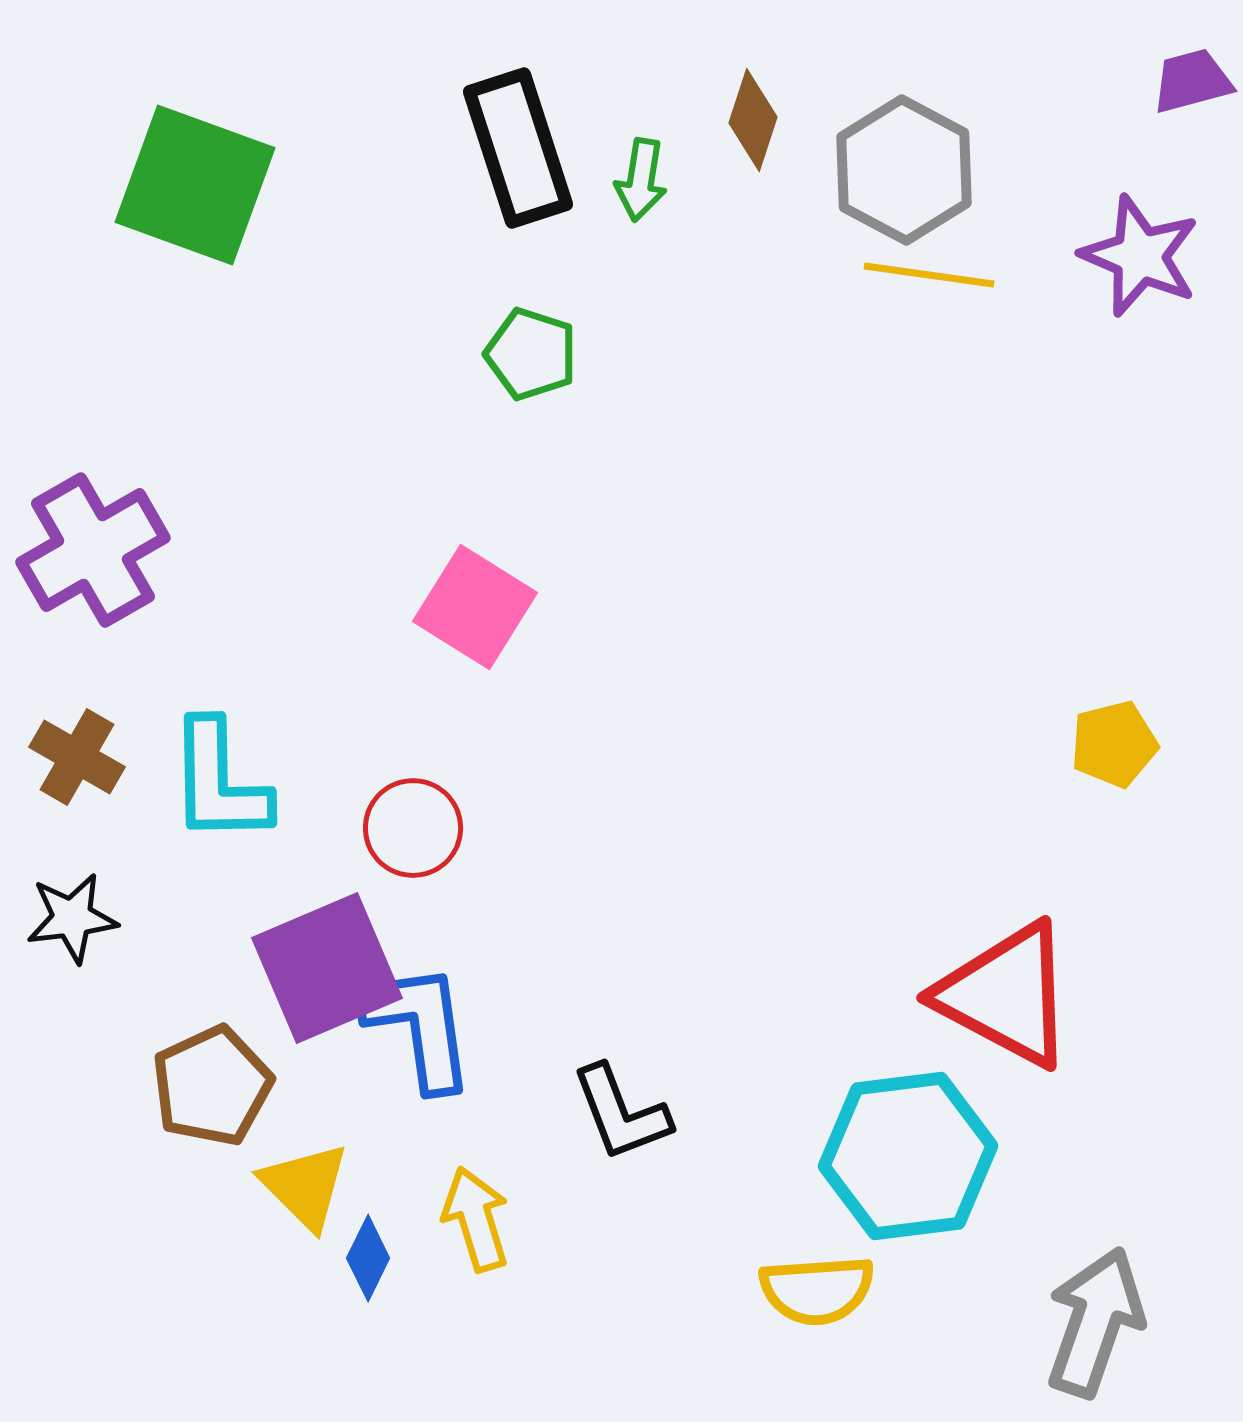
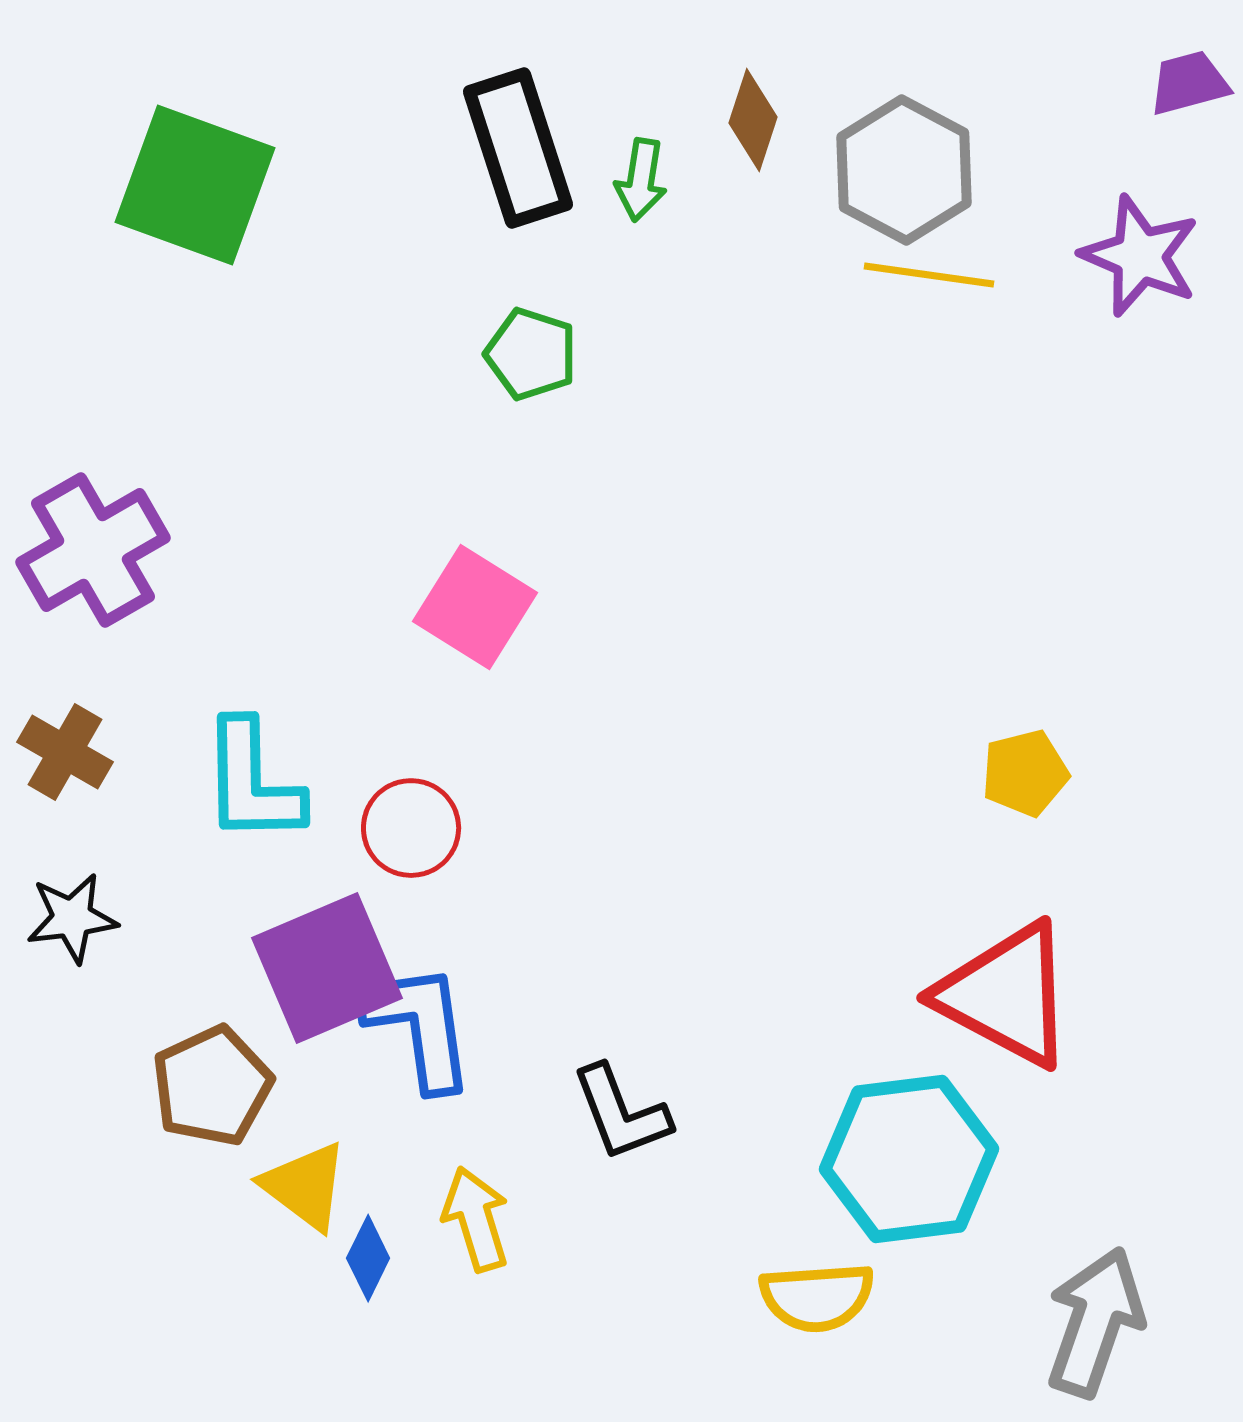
purple trapezoid: moved 3 px left, 2 px down
yellow pentagon: moved 89 px left, 29 px down
brown cross: moved 12 px left, 5 px up
cyan L-shape: moved 33 px right
red circle: moved 2 px left
cyan hexagon: moved 1 px right, 3 px down
yellow triangle: rotated 8 degrees counterclockwise
yellow semicircle: moved 7 px down
